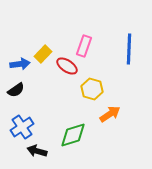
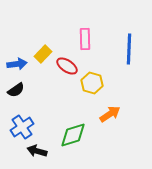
pink rectangle: moved 1 px right, 7 px up; rotated 20 degrees counterclockwise
blue arrow: moved 3 px left
yellow hexagon: moved 6 px up
